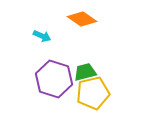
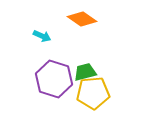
yellow pentagon: rotated 8 degrees clockwise
